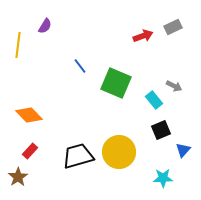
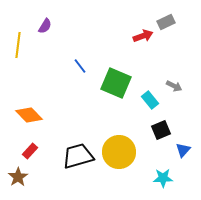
gray rectangle: moved 7 px left, 5 px up
cyan rectangle: moved 4 px left
